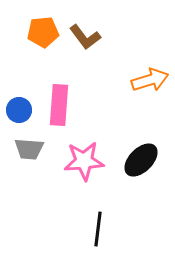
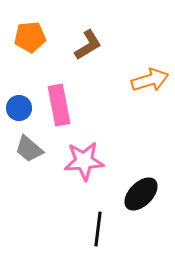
orange pentagon: moved 13 px left, 5 px down
brown L-shape: moved 3 px right, 8 px down; rotated 84 degrees counterclockwise
pink rectangle: rotated 15 degrees counterclockwise
blue circle: moved 2 px up
gray trapezoid: rotated 36 degrees clockwise
black ellipse: moved 34 px down
